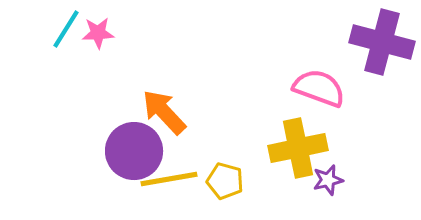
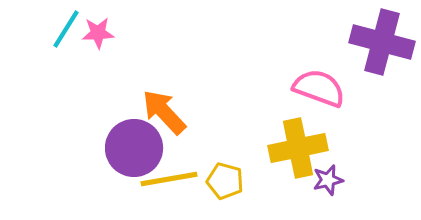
purple circle: moved 3 px up
